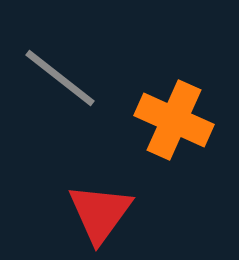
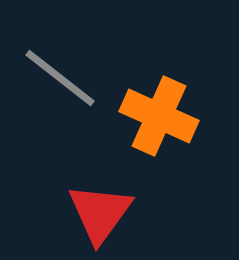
orange cross: moved 15 px left, 4 px up
